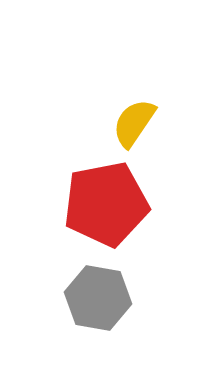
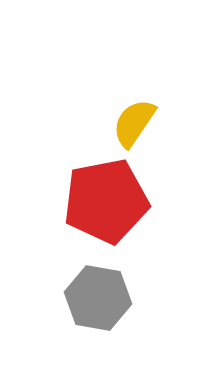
red pentagon: moved 3 px up
